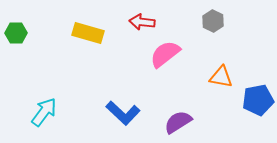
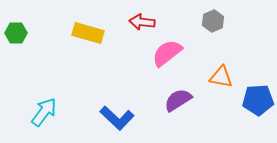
gray hexagon: rotated 10 degrees clockwise
pink semicircle: moved 2 px right, 1 px up
blue pentagon: rotated 8 degrees clockwise
blue L-shape: moved 6 px left, 5 px down
purple semicircle: moved 22 px up
